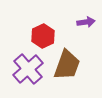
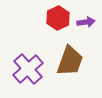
red hexagon: moved 15 px right, 18 px up
brown trapezoid: moved 3 px right, 4 px up
